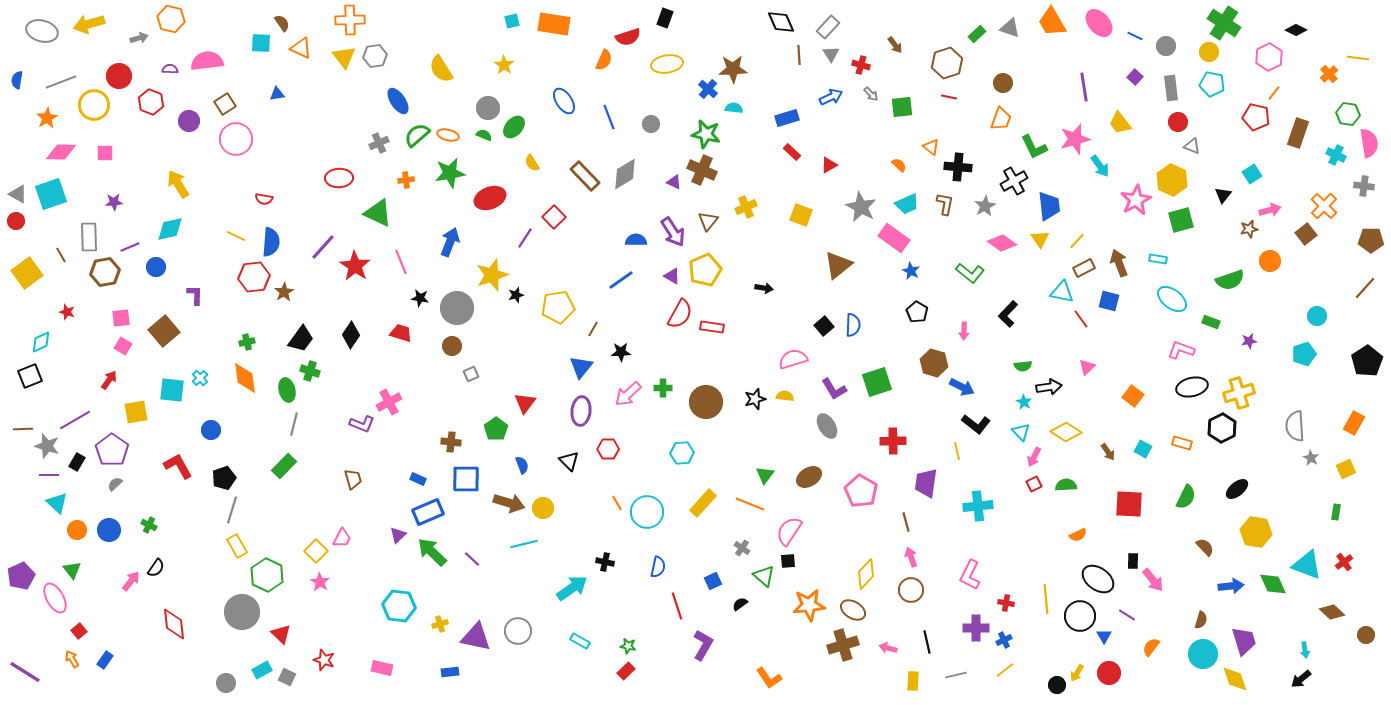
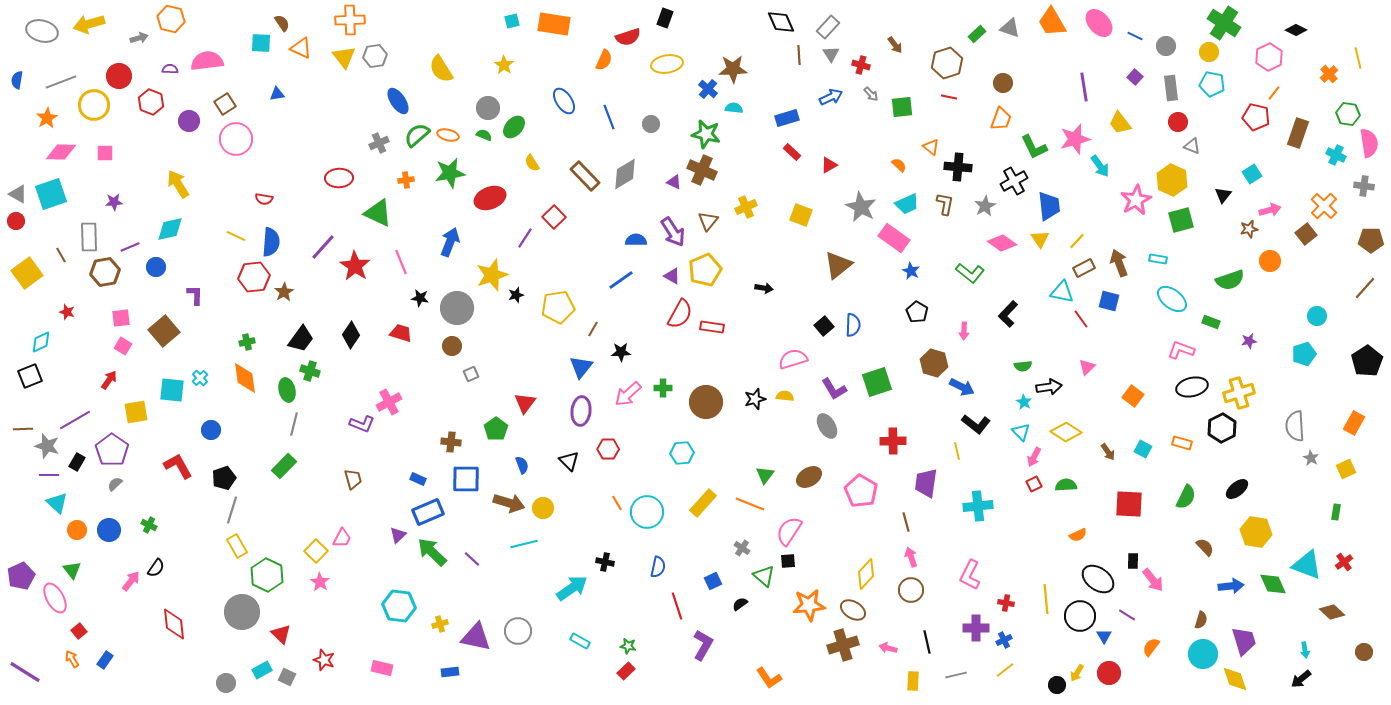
yellow line at (1358, 58): rotated 70 degrees clockwise
brown circle at (1366, 635): moved 2 px left, 17 px down
